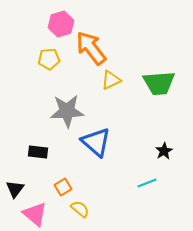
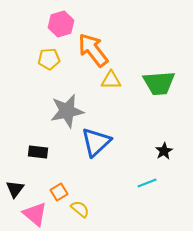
orange arrow: moved 2 px right, 2 px down
yellow triangle: rotated 25 degrees clockwise
gray star: rotated 8 degrees counterclockwise
blue triangle: rotated 36 degrees clockwise
orange square: moved 4 px left, 5 px down
